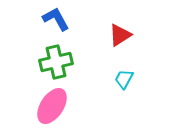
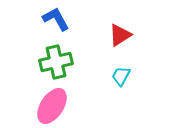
cyan trapezoid: moved 3 px left, 3 px up
